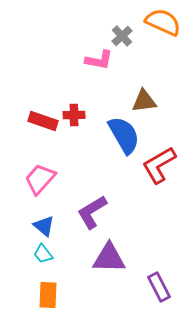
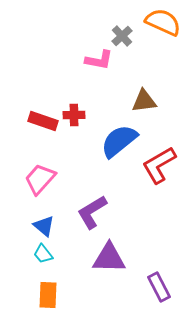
blue semicircle: moved 5 px left, 6 px down; rotated 99 degrees counterclockwise
